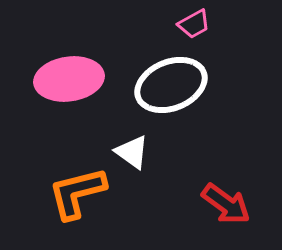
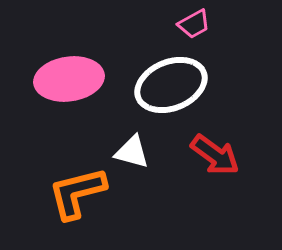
white triangle: rotated 21 degrees counterclockwise
red arrow: moved 11 px left, 49 px up
